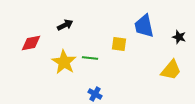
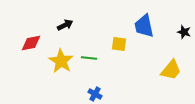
black star: moved 5 px right, 5 px up
green line: moved 1 px left
yellow star: moved 3 px left, 1 px up
